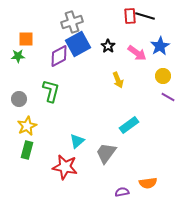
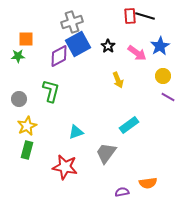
cyan triangle: moved 1 px left, 9 px up; rotated 21 degrees clockwise
